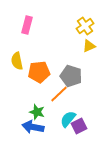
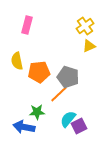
gray pentagon: moved 3 px left, 1 px down
green star: rotated 21 degrees counterclockwise
blue arrow: moved 9 px left
